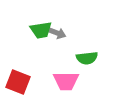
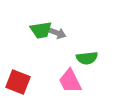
pink trapezoid: moved 4 px right; rotated 64 degrees clockwise
